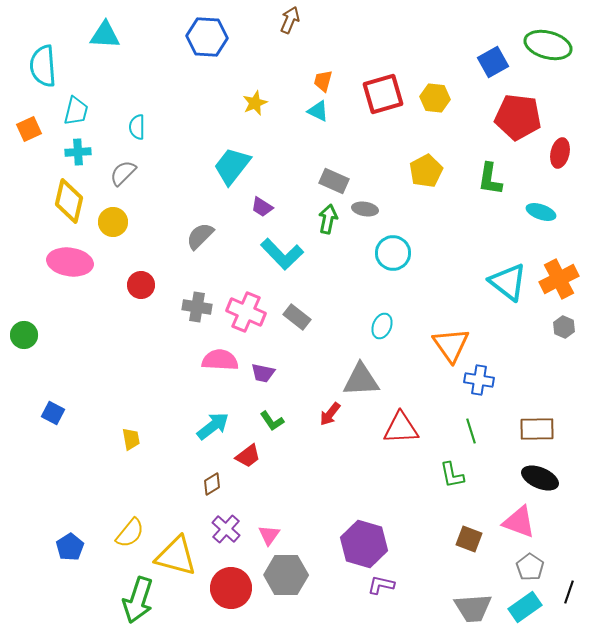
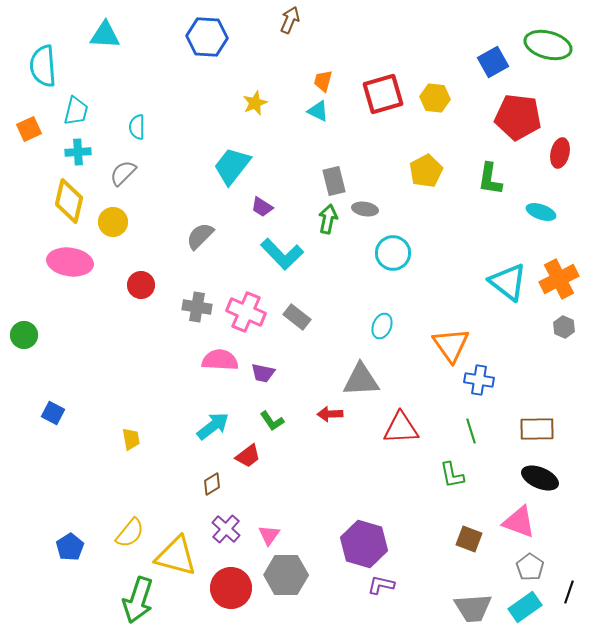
gray rectangle at (334, 181): rotated 52 degrees clockwise
red arrow at (330, 414): rotated 50 degrees clockwise
